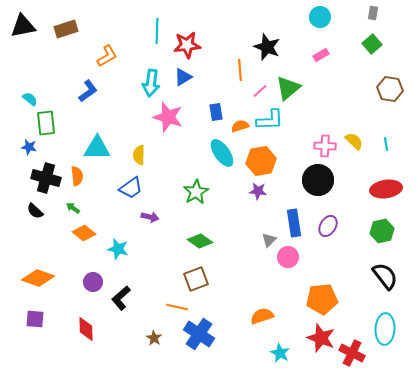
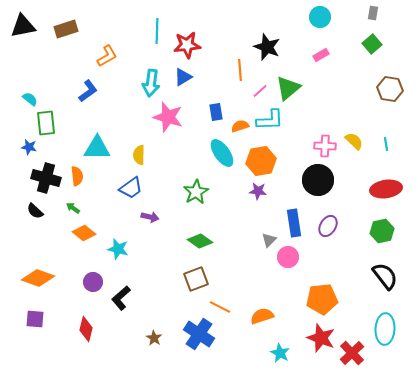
orange line at (177, 307): moved 43 px right; rotated 15 degrees clockwise
red diamond at (86, 329): rotated 15 degrees clockwise
red cross at (352, 353): rotated 20 degrees clockwise
